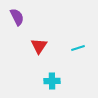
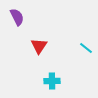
cyan line: moved 8 px right; rotated 56 degrees clockwise
